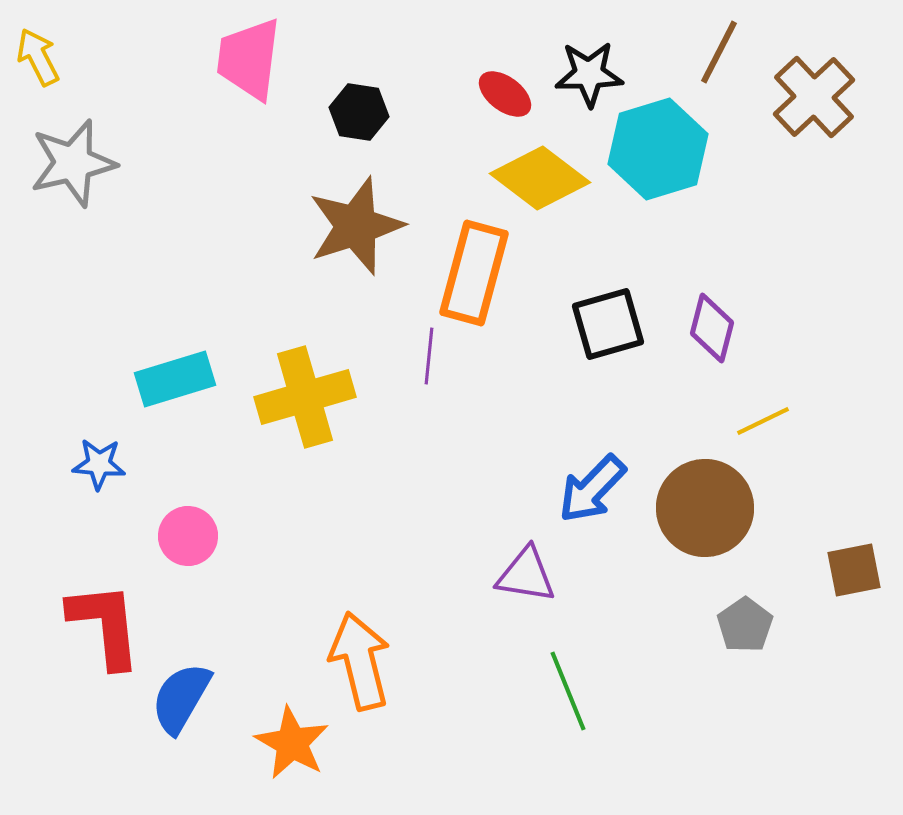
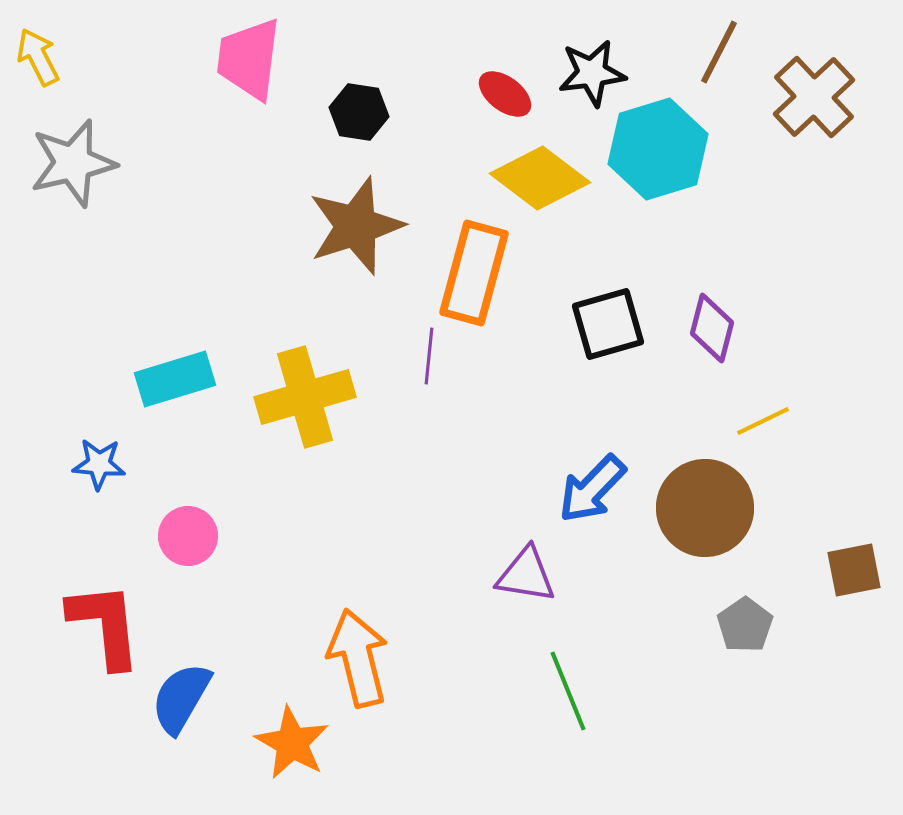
black star: moved 3 px right, 1 px up; rotated 6 degrees counterclockwise
orange arrow: moved 2 px left, 3 px up
